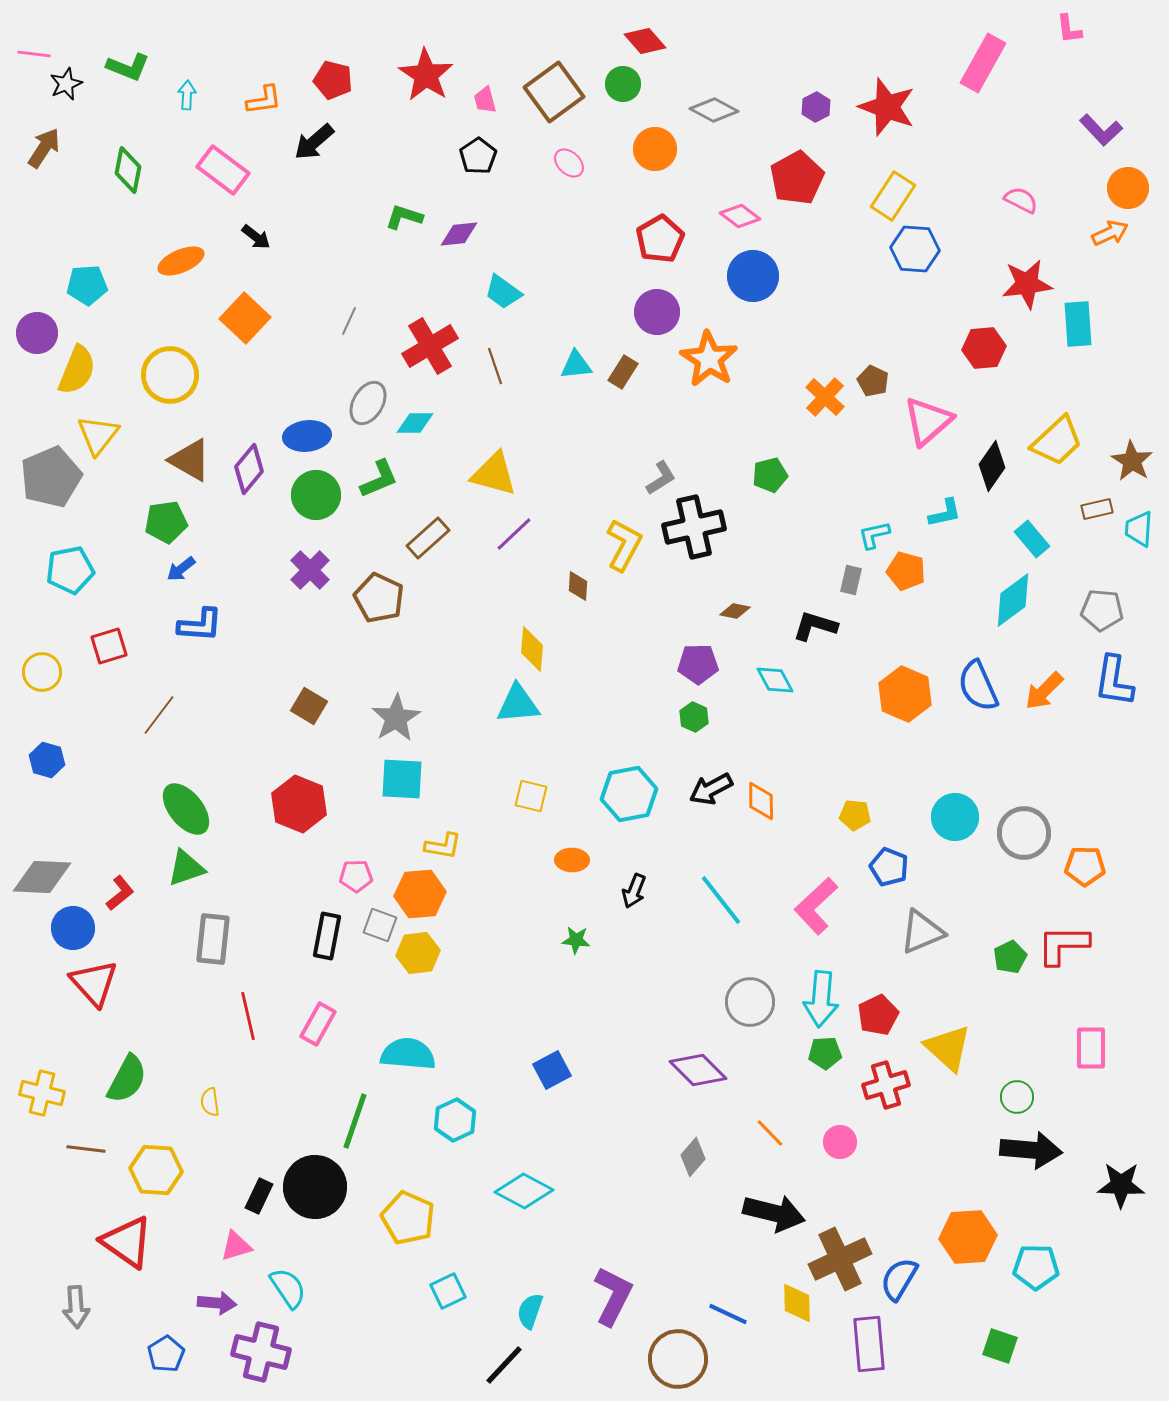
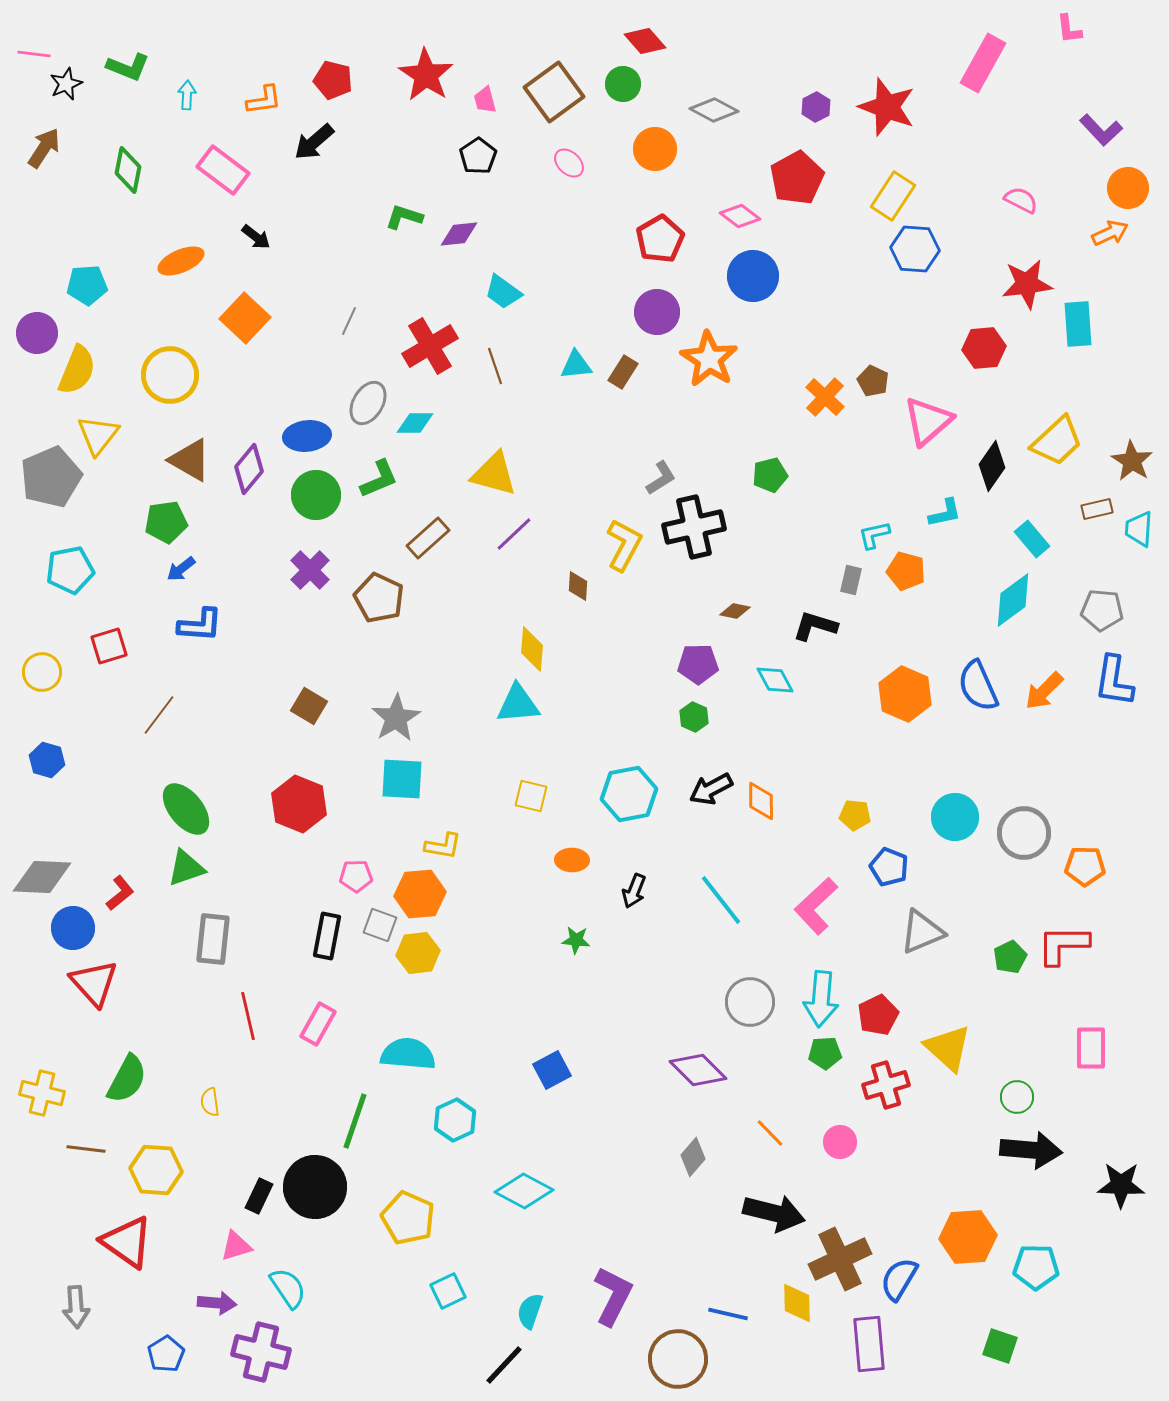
blue line at (728, 1314): rotated 12 degrees counterclockwise
